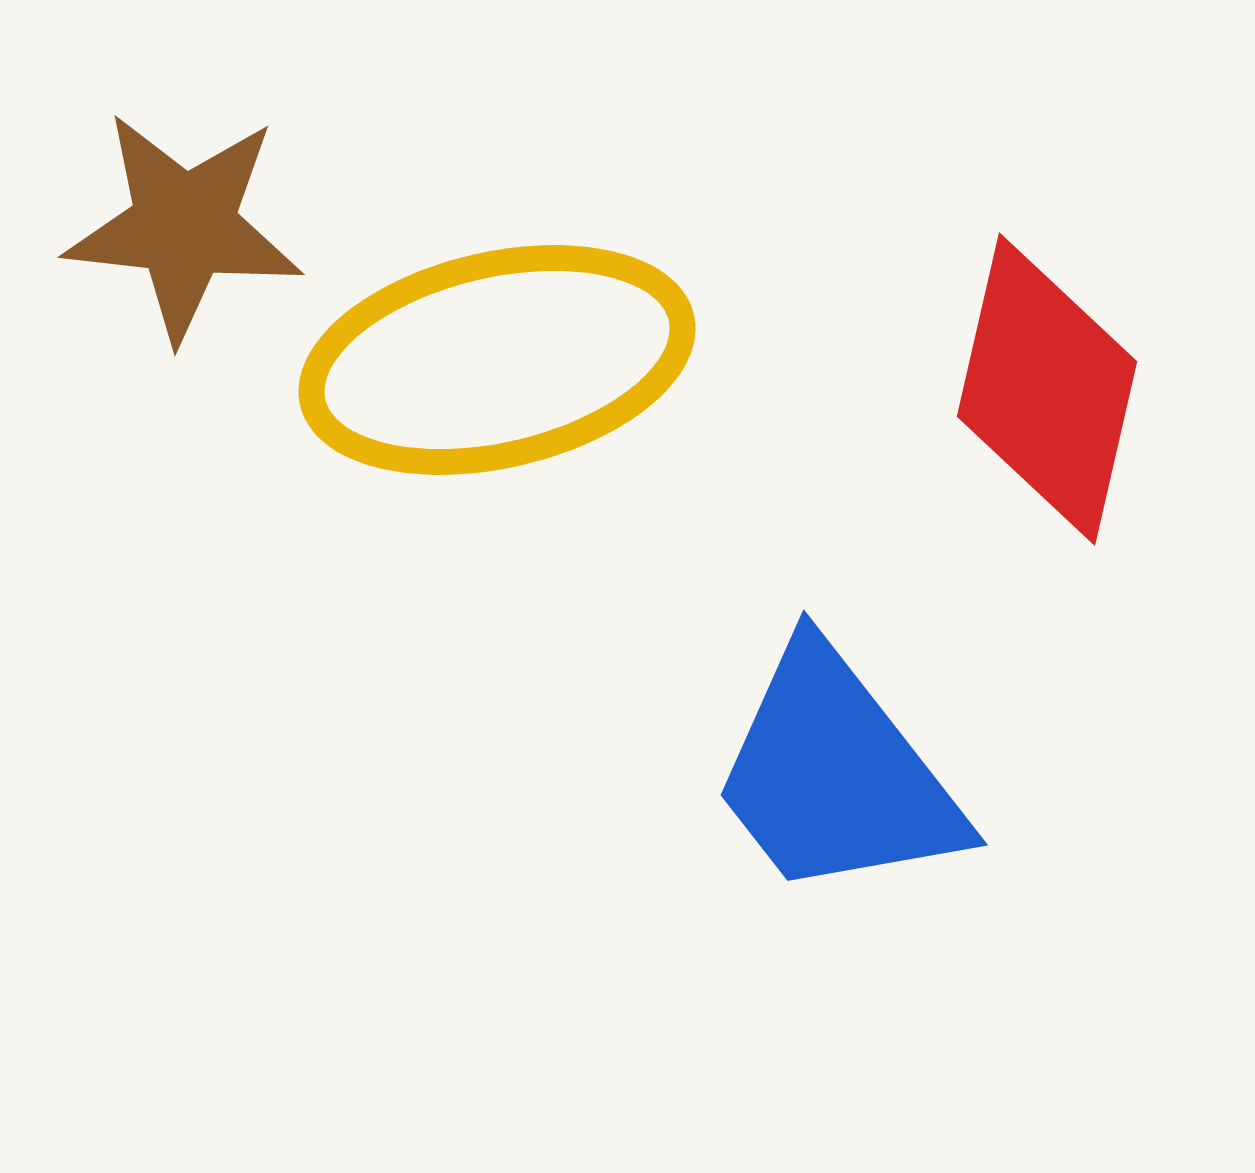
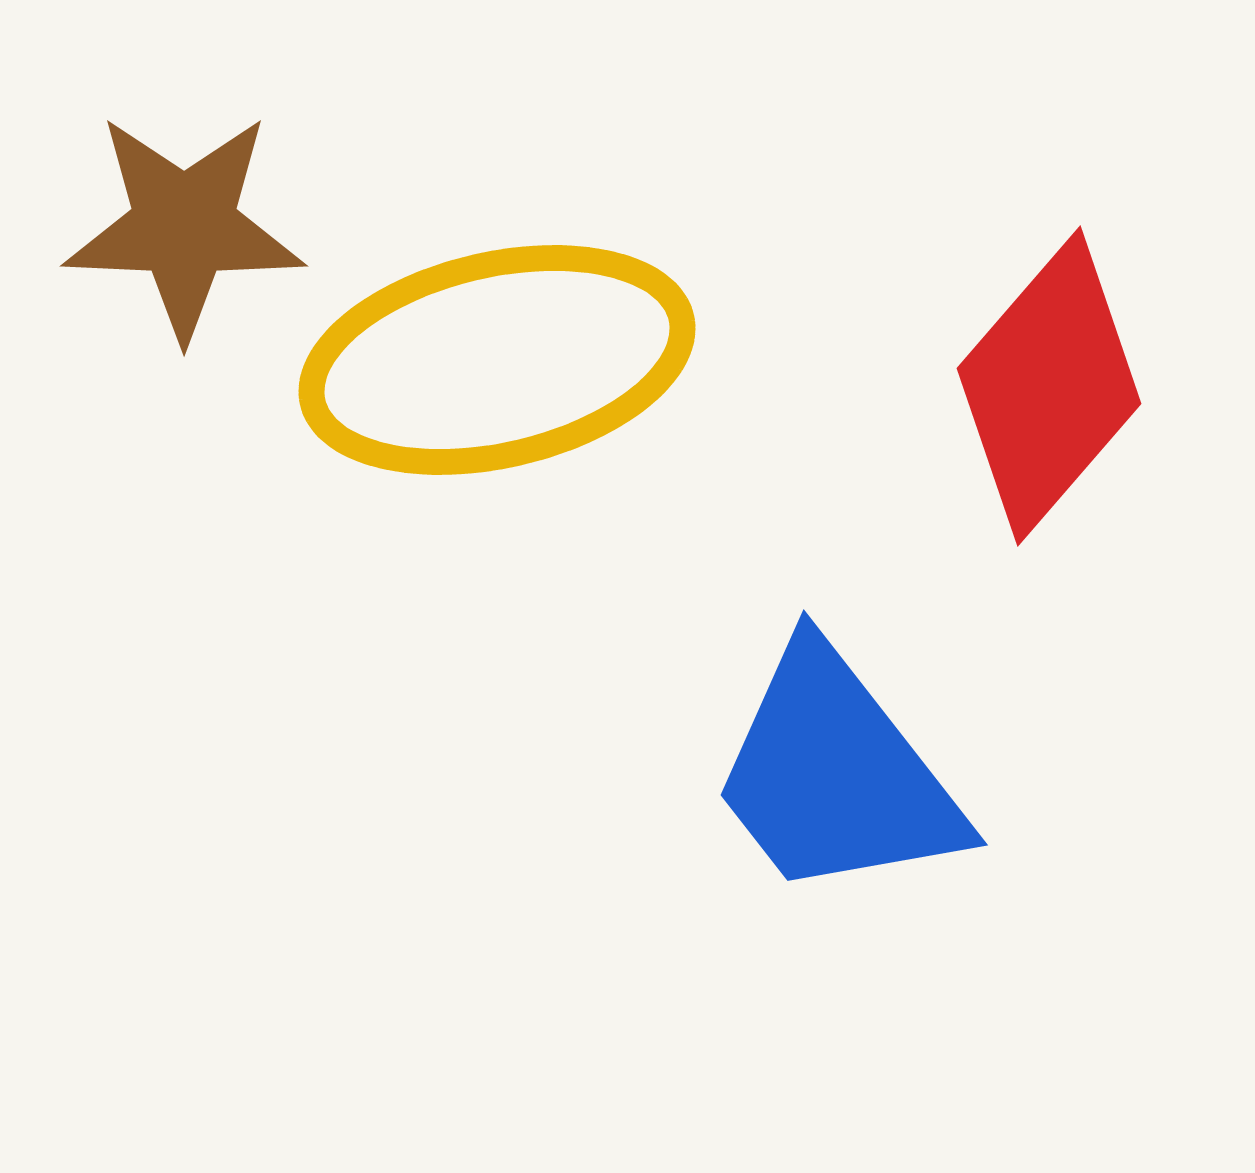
brown star: rotated 4 degrees counterclockwise
red diamond: moved 2 px right, 3 px up; rotated 28 degrees clockwise
